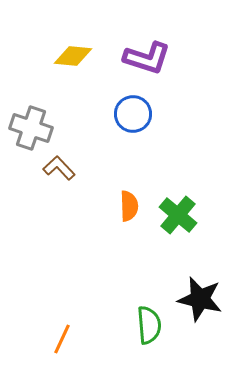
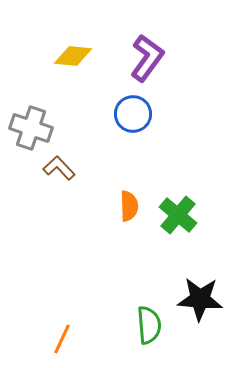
purple L-shape: rotated 72 degrees counterclockwise
black star: rotated 9 degrees counterclockwise
